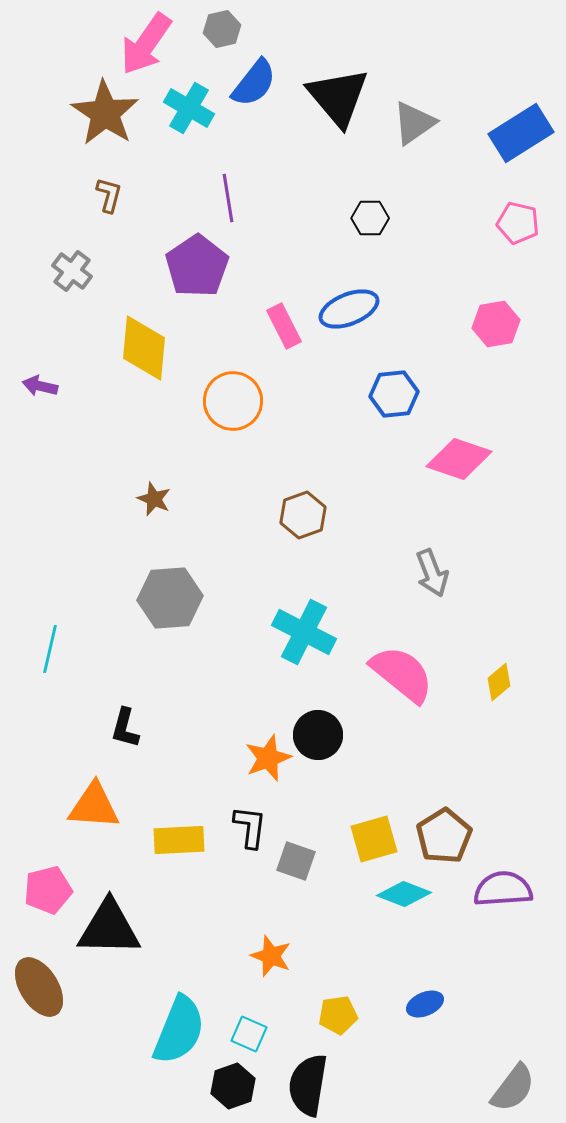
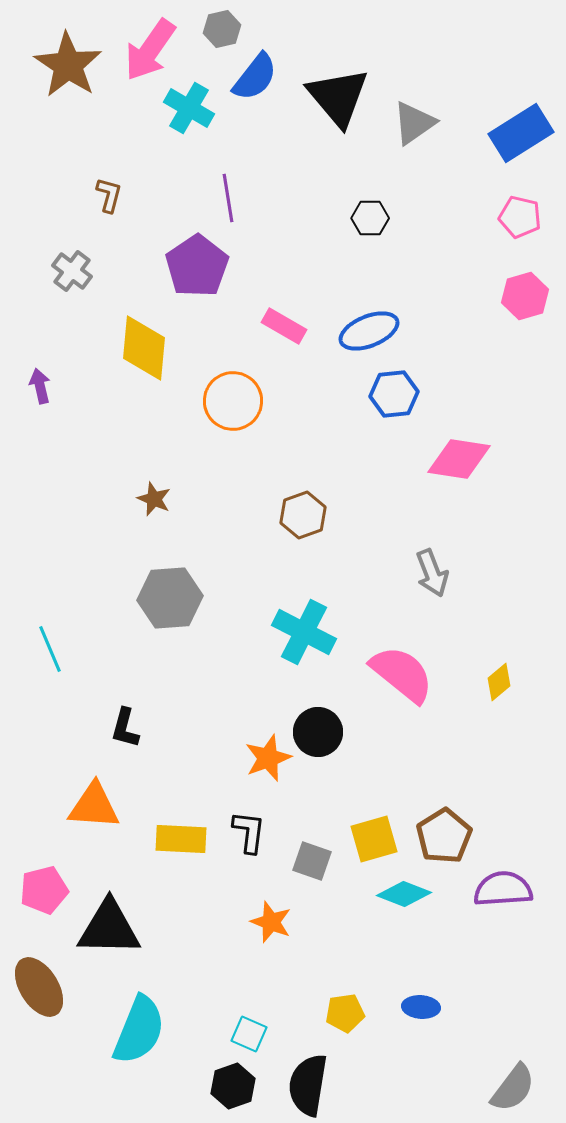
pink arrow at (146, 44): moved 4 px right, 6 px down
blue semicircle at (254, 83): moved 1 px right, 6 px up
brown star at (105, 113): moved 37 px left, 48 px up
pink pentagon at (518, 223): moved 2 px right, 6 px up
blue ellipse at (349, 309): moved 20 px right, 22 px down
pink hexagon at (496, 324): moved 29 px right, 28 px up; rotated 6 degrees counterclockwise
pink rectangle at (284, 326): rotated 33 degrees counterclockwise
purple arrow at (40, 386): rotated 64 degrees clockwise
pink diamond at (459, 459): rotated 10 degrees counterclockwise
cyan line at (50, 649): rotated 36 degrees counterclockwise
black circle at (318, 735): moved 3 px up
black L-shape at (250, 827): moved 1 px left, 5 px down
yellow rectangle at (179, 840): moved 2 px right, 1 px up; rotated 6 degrees clockwise
gray square at (296, 861): moved 16 px right
pink pentagon at (48, 890): moved 4 px left
orange star at (271, 956): moved 34 px up
blue ellipse at (425, 1004): moved 4 px left, 3 px down; rotated 27 degrees clockwise
yellow pentagon at (338, 1015): moved 7 px right, 2 px up
cyan semicircle at (179, 1030): moved 40 px left
